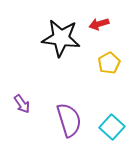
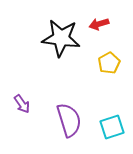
cyan square: rotated 30 degrees clockwise
